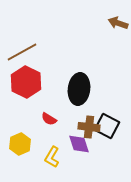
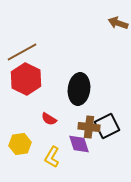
red hexagon: moved 3 px up
black square: rotated 35 degrees clockwise
yellow hexagon: rotated 15 degrees clockwise
